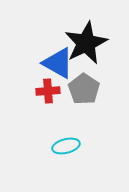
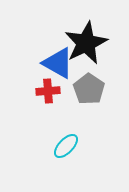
gray pentagon: moved 5 px right
cyan ellipse: rotated 32 degrees counterclockwise
